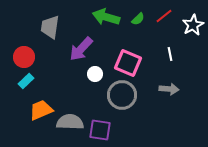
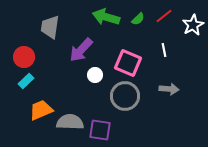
purple arrow: moved 1 px down
white line: moved 6 px left, 4 px up
white circle: moved 1 px down
gray circle: moved 3 px right, 1 px down
